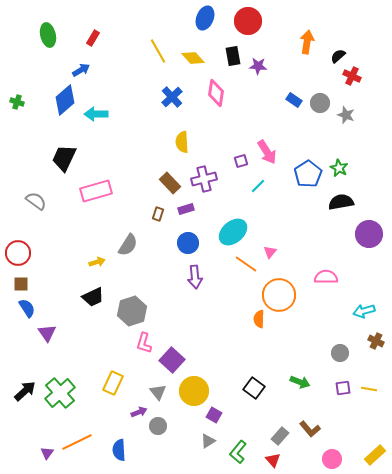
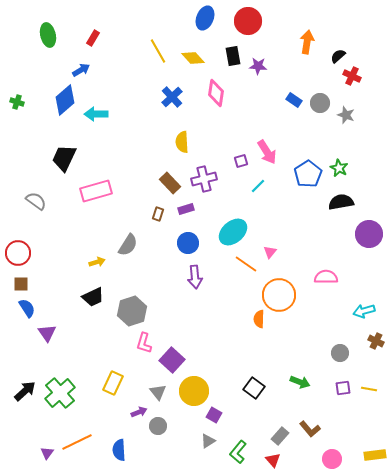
yellow rectangle at (375, 455): rotated 35 degrees clockwise
